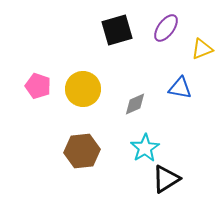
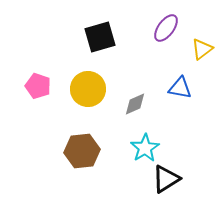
black square: moved 17 px left, 7 px down
yellow triangle: rotated 15 degrees counterclockwise
yellow circle: moved 5 px right
